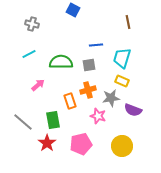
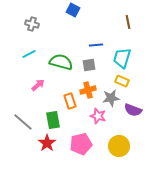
green semicircle: rotated 15 degrees clockwise
yellow circle: moved 3 px left
